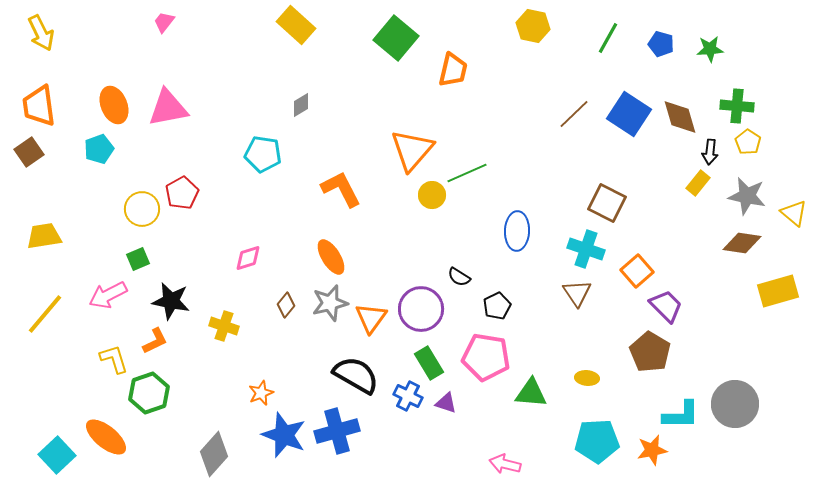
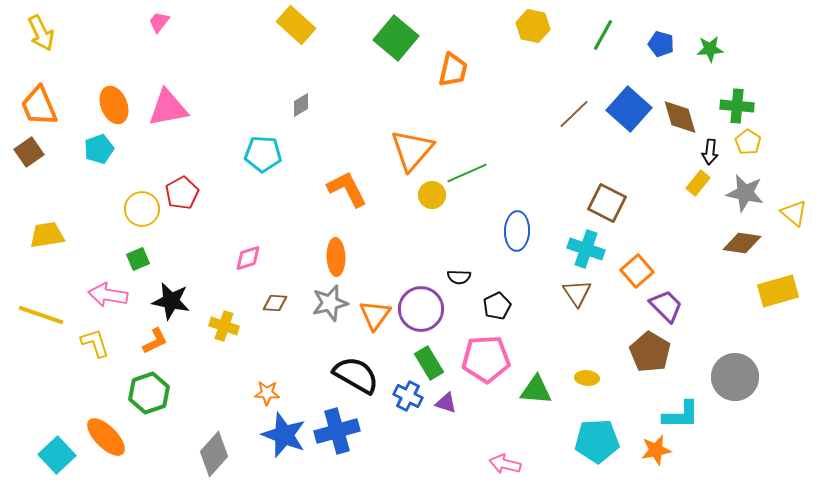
pink trapezoid at (164, 22): moved 5 px left
green line at (608, 38): moved 5 px left, 3 px up
orange trapezoid at (39, 106): rotated 15 degrees counterclockwise
blue square at (629, 114): moved 5 px up; rotated 9 degrees clockwise
cyan pentagon at (263, 154): rotated 6 degrees counterclockwise
orange L-shape at (341, 189): moved 6 px right
gray star at (747, 196): moved 2 px left, 3 px up
yellow trapezoid at (44, 236): moved 3 px right, 1 px up
orange ellipse at (331, 257): moved 5 px right; rotated 30 degrees clockwise
black semicircle at (459, 277): rotated 30 degrees counterclockwise
pink arrow at (108, 295): rotated 36 degrees clockwise
brown diamond at (286, 305): moved 11 px left, 2 px up; rotated 55 degrees clockwise
yellow line at (45, 314): moved 4 px left, 1 px down; rotated 69 degrees clockwise
orange triangle at (371, 318): moved 4 px right, 3 px up
pink pentagon at (486, 357): moved 2 px down; rotated 12 degrees counterclockwise
yellow L-shape at (114, 359): moved 19 px left, 16 px up
orange star at (261, 393): moved 6 px right; rotated 25 degrees clockwise
green triangle at (531, 393): moved 5 px right, 3 px up
gray circle at (735, 404): moved 27 px up
orange ellipse at (106, 437): rotated 6 degrees clockwise
orange star at (652, 450): moved 4 px right
